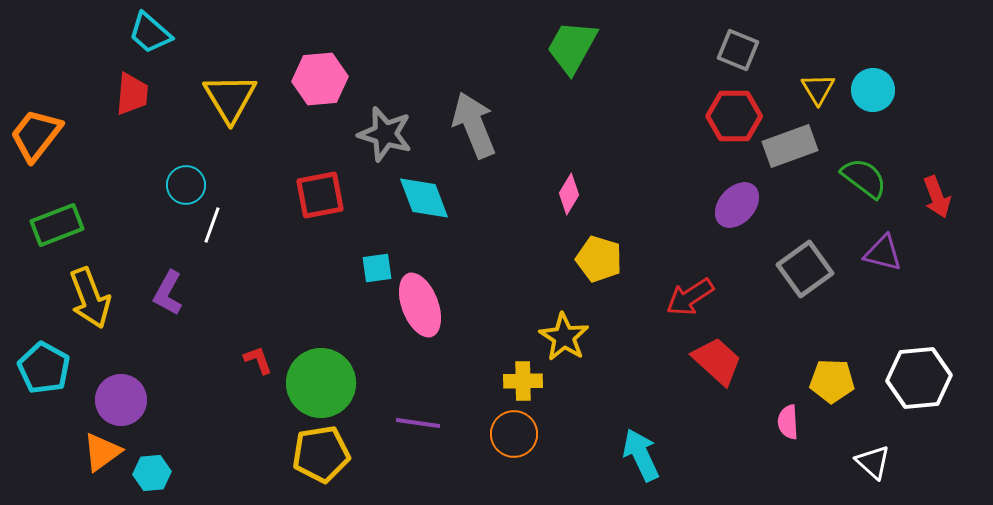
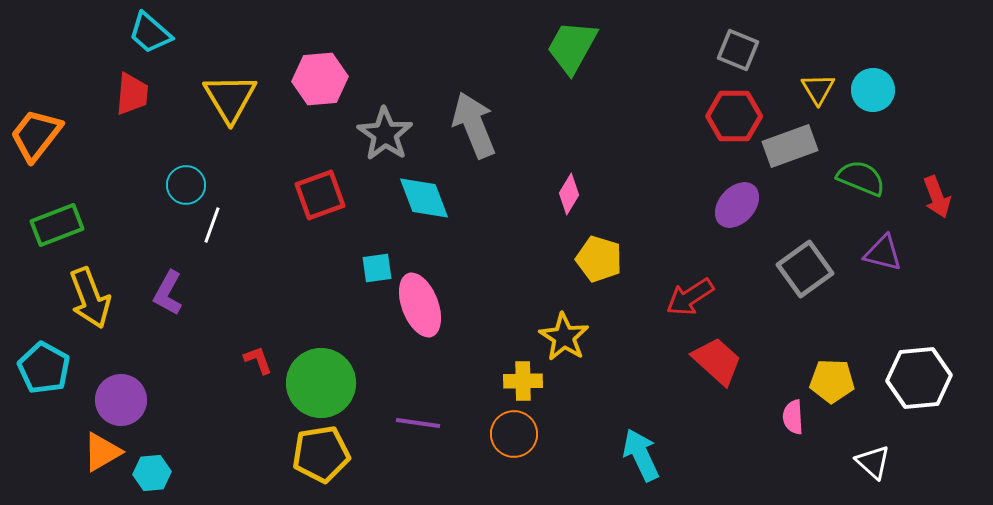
gray star at (385, 134): rotated 18 degrees clockwise
green semicircle at (864, 178): moved 3 px left; rotated 15 degrees counterclockwise
red square at (320, 195): rotated 9 degrees counterclockwise
pink semicircle at (788, 422): moved 5 px right, 5 px up
orange triangle at (102, 452): rotated 6 degrees clockwise
